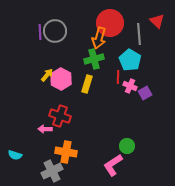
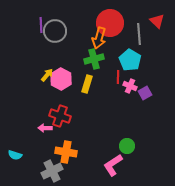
purple line: moved 1 px right, 7 px up
pink arrow: moved 1 px up
